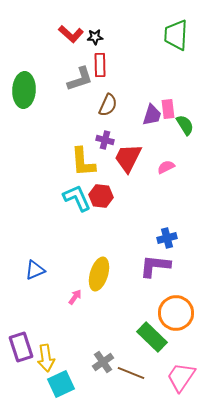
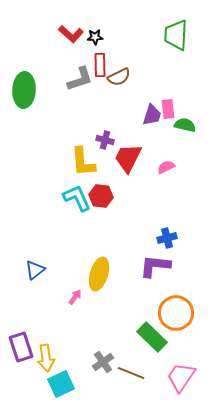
brown semicircle: moved 11 px right, 28 px up; rotated 40 degrees clockwise
green semicircle: rotated 45 degrees counterclockwise
blue triangle: rotated 15 degrees counterclockwise
